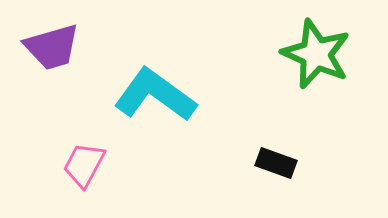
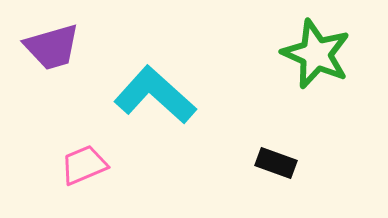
cyan L-shape: rotated 6 degrees clockwise
pink trapezoid: rotated 39 degrees clockwise
